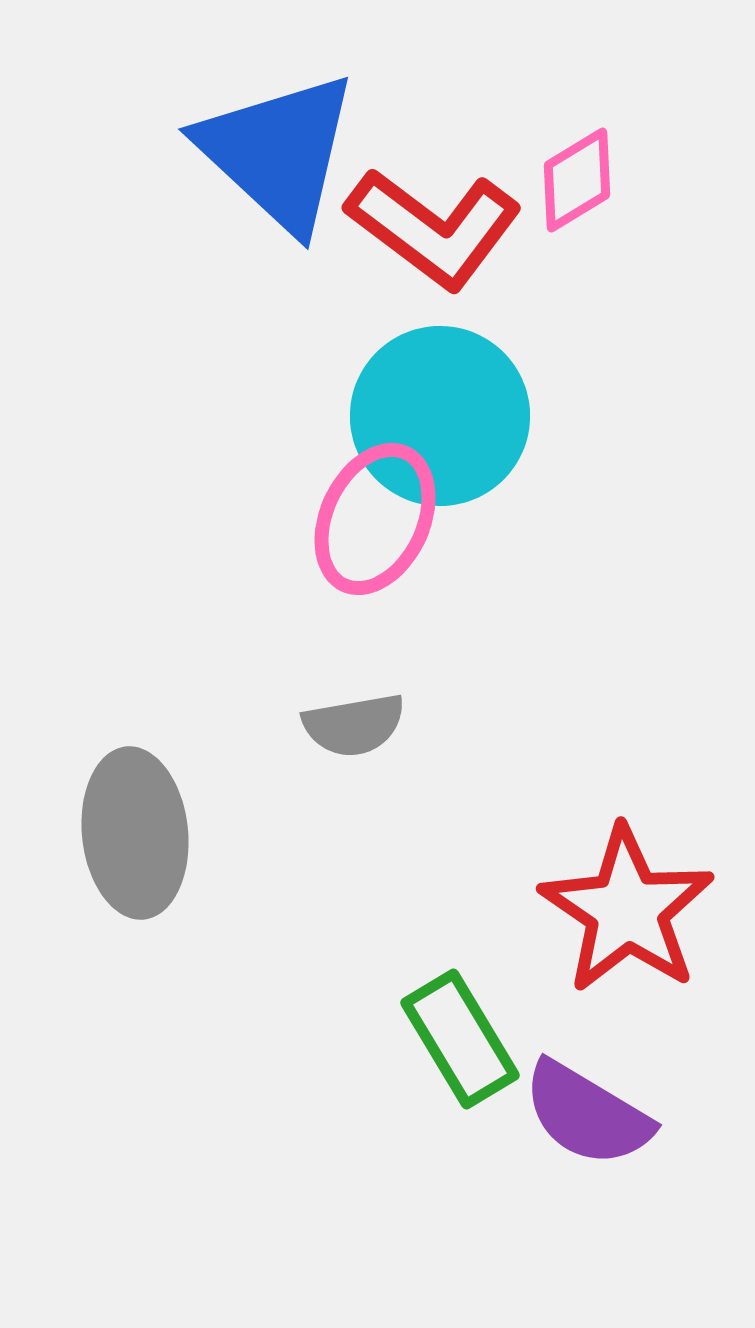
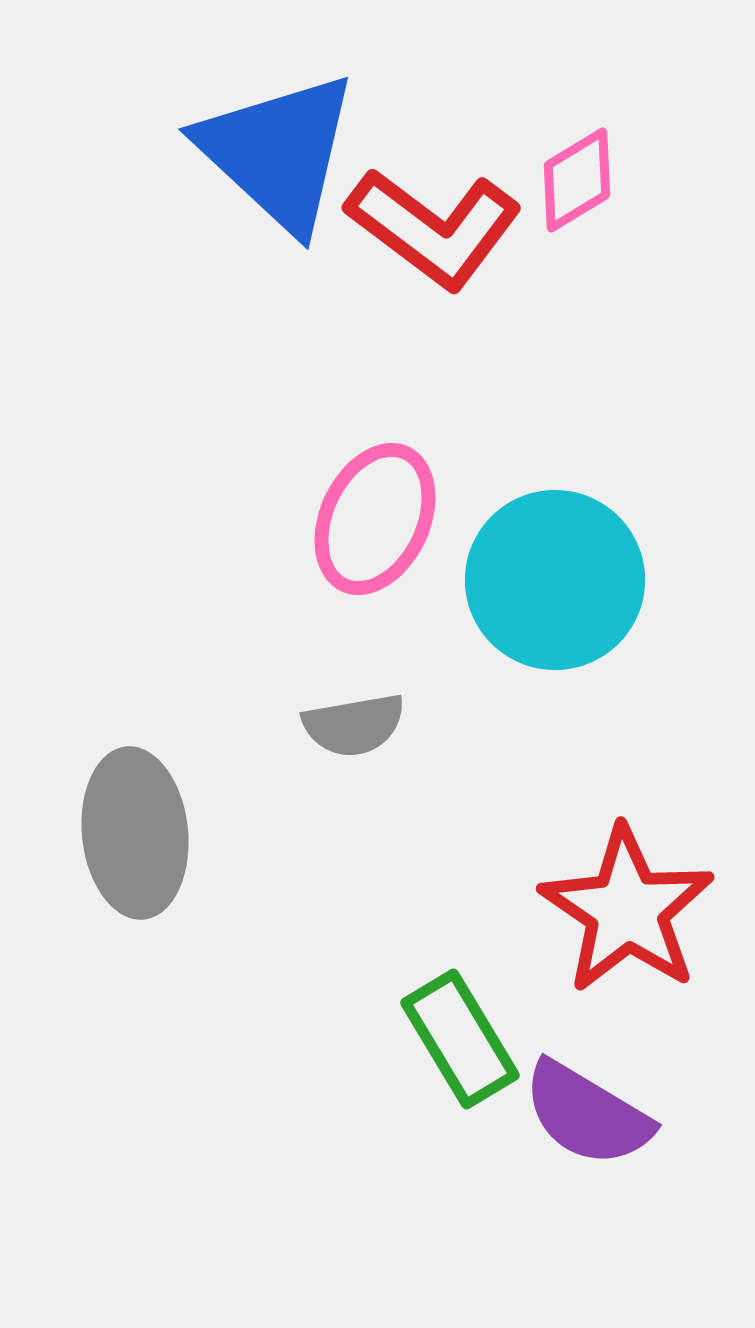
cyan circle: moved 115 px right, 164 px down
